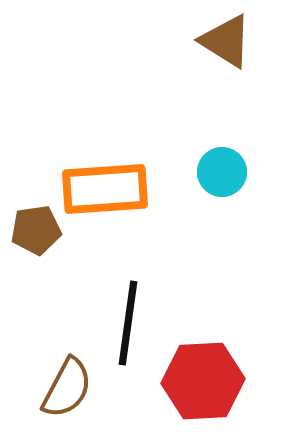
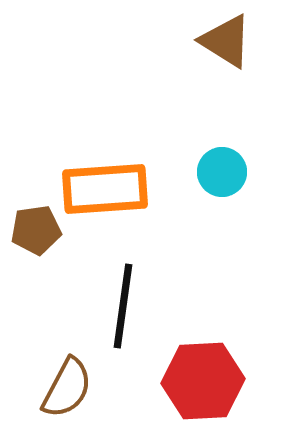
black line: moved 5 px left, 17 px up
